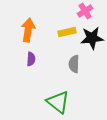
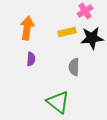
orange arrow: moved 1 px left, 2 px up
gray semicircle: moved 3 px down
